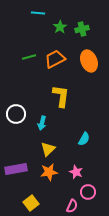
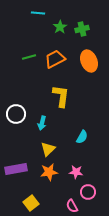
cyan semicircle: moved 2 px left, 2 px up
pink star: rotated 16 degrees counterclockwise
pink semicircle: rotated 128 degrees clockwise
